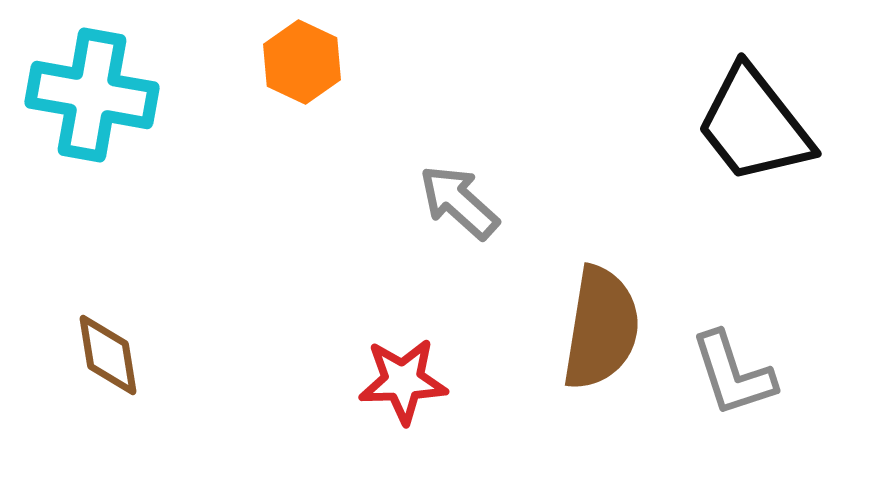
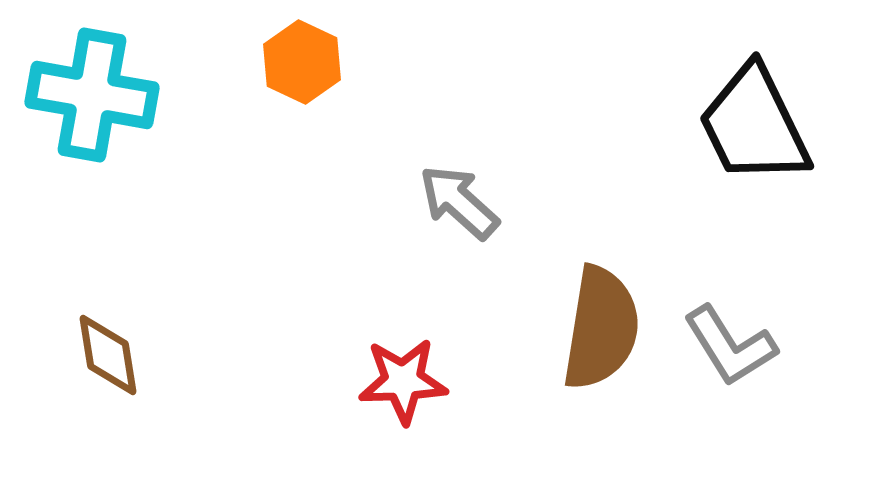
black trapezoid: rotated 12 degrees clockwise
gray L-shape: moved 3 px left, 28 px up; rotated 14 degrees counterclockwise
